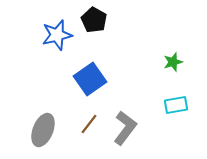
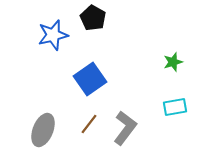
black pentagon: moved 1 px left, 2 px up
blue star: moved 4 px left
cyan rectangle: moved 1 px left, 2 px down
